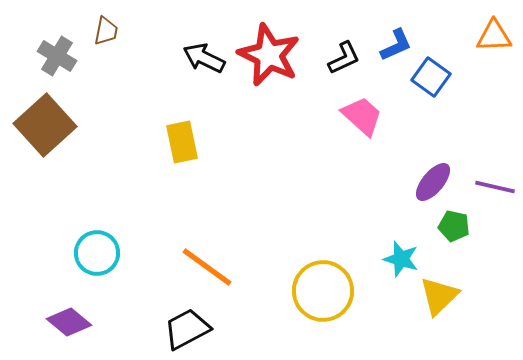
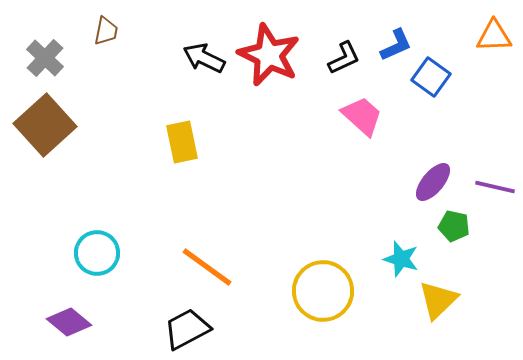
gray cross: moved 12 px left, 2 px down; rotated 12 degrees clockwise
yellow triangle: moved 1 px left, 4 px down
